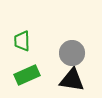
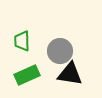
gray circle: moved 12 px left, 2 px up
black triangle: moved 2 px left, 6 px up
